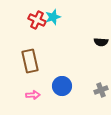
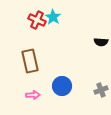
cyan star: rotated 21 degrees counterclockwise
